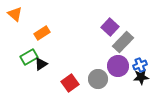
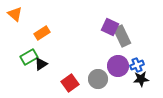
purple square: rotated 18 degrees counterclockwise
gray rectangle: moved 1 px left, 6 px up; rotated 70 degrees counterclockwise
blue cross: moved 3 px left
black star: moved 2 px down
